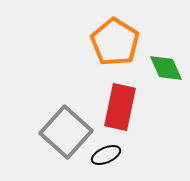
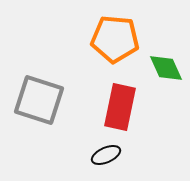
orange pentagon: moved 3 px up; rotated 27 degrees counterclockwise
gray square: moved 27 px left, 32 px up; rotated 24 degrees counterclockwise
